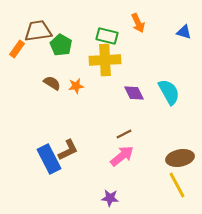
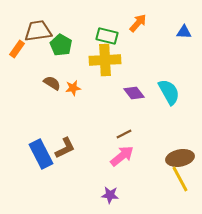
orange arrow: rotated 114 degrees counterclockwise
blue triangle: rotated 14 degrees counterclockwise
orange star: moved 3 px left, 2 px down
purple diamond: rotated 10 degrees counterclockwise
brown L-shape: moved 3 px left, 2 px up
blue rectangle: moved 8 px left, 5 px up
yellow line: moved 3 px right, 6 px up
purple star: moved 3 px up
